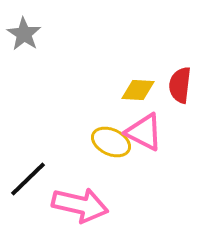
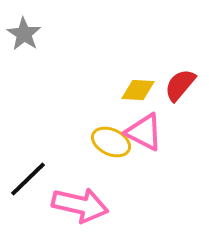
red semicircle: rotated 33 degrees clockwise
